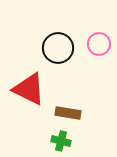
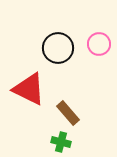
brown rectangle: rotated 40 degrees clockwise
green cross: moved 1 px down
